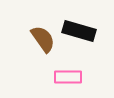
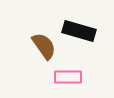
brown semicircle: moved 1 px right, 7 px down
